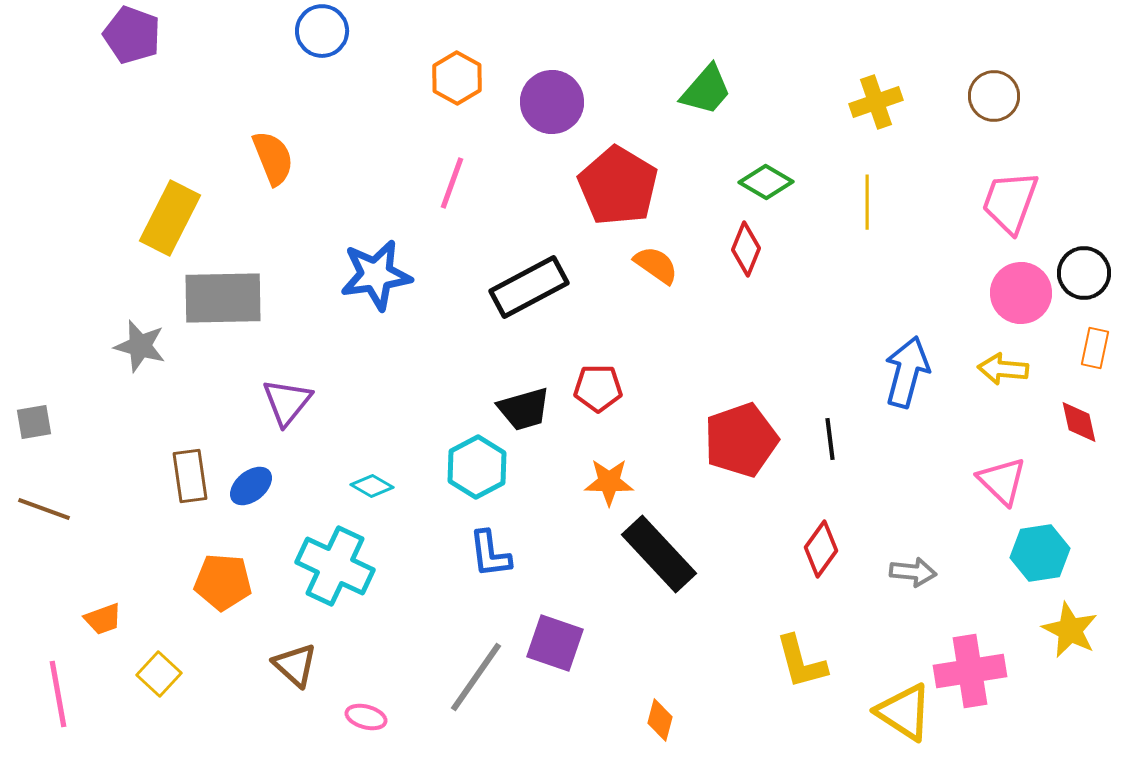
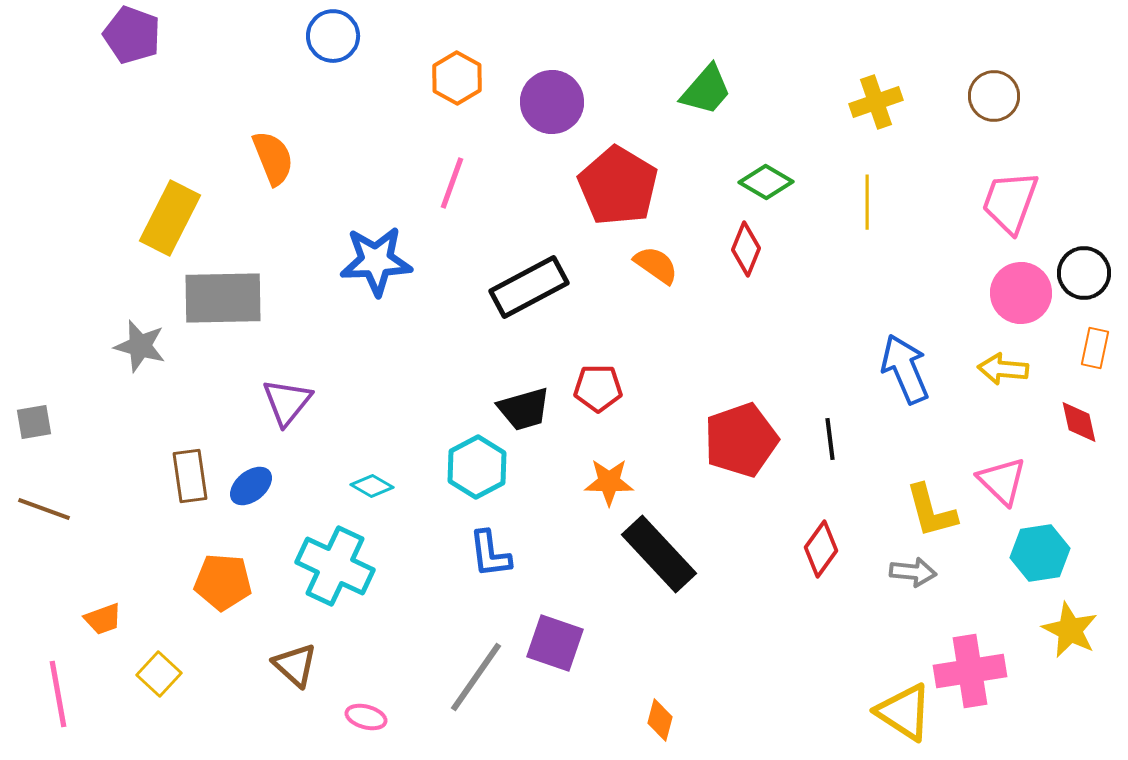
blue circle at (322, 31): moved 11 px right, 5 px down
blue star at (376, 275): moved 14 px up; rotated 6 degrees clockwise
blue arrow at (907, 372): moved 2 px left, 3 px up; rotated 38 degrees counterclockwise
yellow L-shape at (801, 662): moved 130 px right, 151 px up
